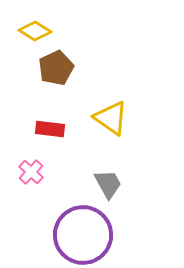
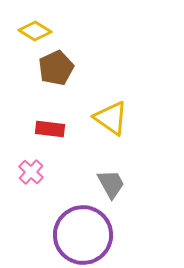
gray trapezoid: moved 3 px right
